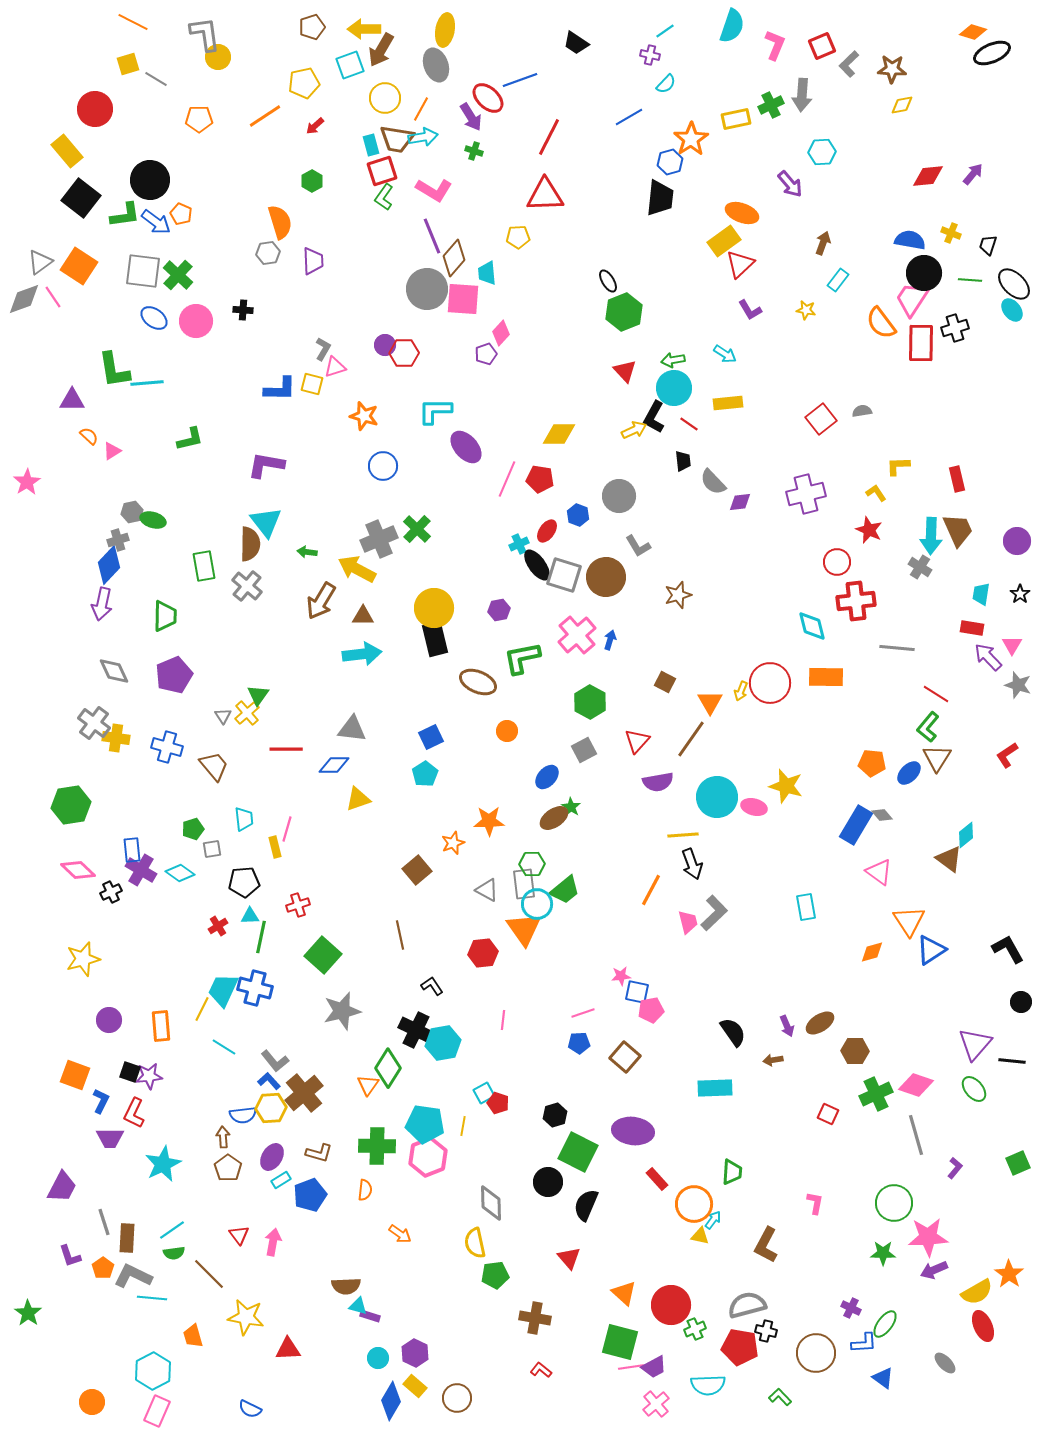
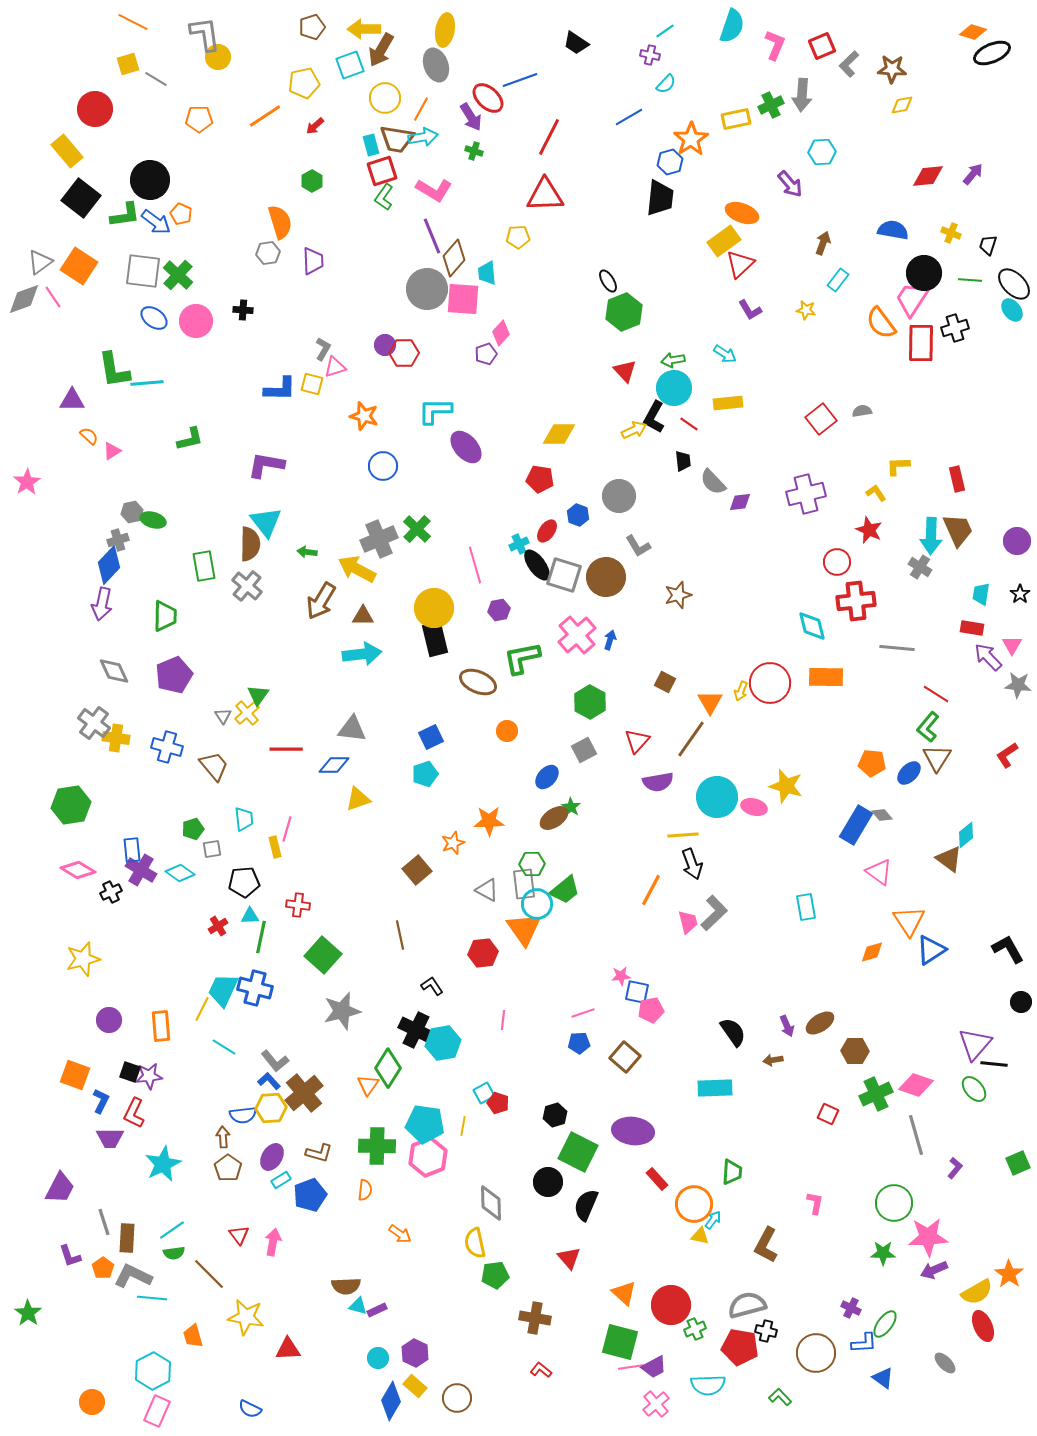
blue semicircle at (910, 240): moved 17 px left, 10 px up
pink line at (507, 479): moved 32 px left, 86 px down; rotated 39 degrees counterclockwise
gray star at (1018, 685): rotated 12 degrees counterclockwise
cyan pentagon at (425, 774): rotated 15 degrees clockwise
pink diamond at (78, 870): rotated 12 degrees counterclockwise
red cross at (298, 905): rotated 25 degrees clockwise
black line at (1012, 1061): moved 18 px left, 3 px down
purple trapezoid at (62, 1187): moved 2 px left, 1 px down
purple rectangle at (370, 1316): moved 7 px right, 6 px up; rotated 42 degrees counterclockwise
